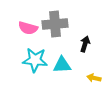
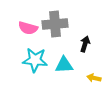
cyan triangle: moved 2 px right
